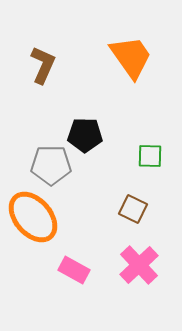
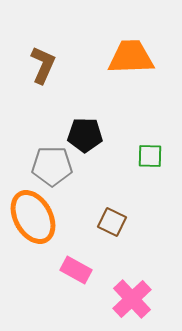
orange trapezoid: rotated 57 degrees counterclockwise
gray pentagon: moved 1 px right, 1 px down
brown square: moved 21 px left, 13 px down
orange ellipse: rotated 12 degrees clockwise
pink cross: moved 7 px left, 34 px down
pink rectangle: moved 2 px right
